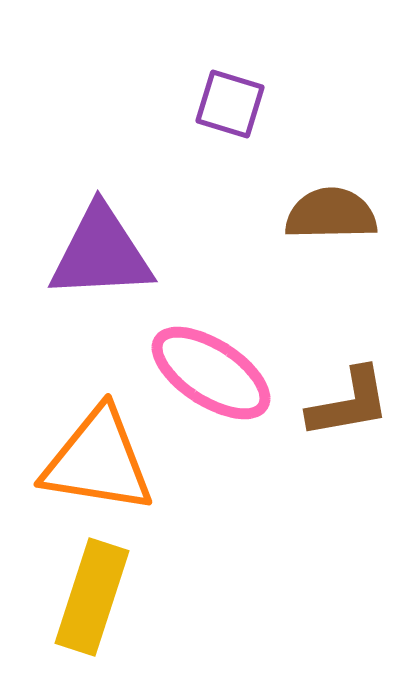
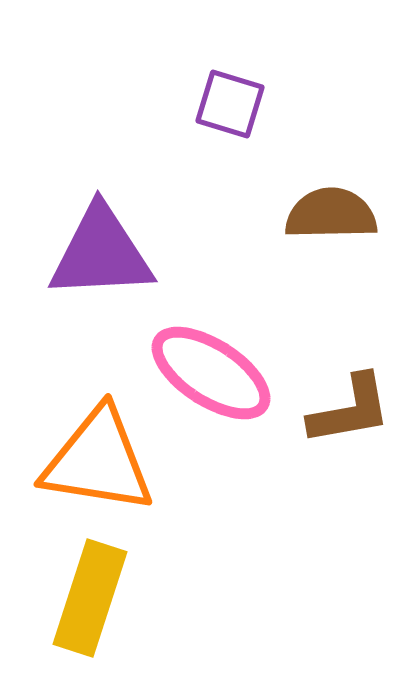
brown L-shape: moved 1 px right, 7 px down
yellow rectangle: moved 2 px left, 1 px down
